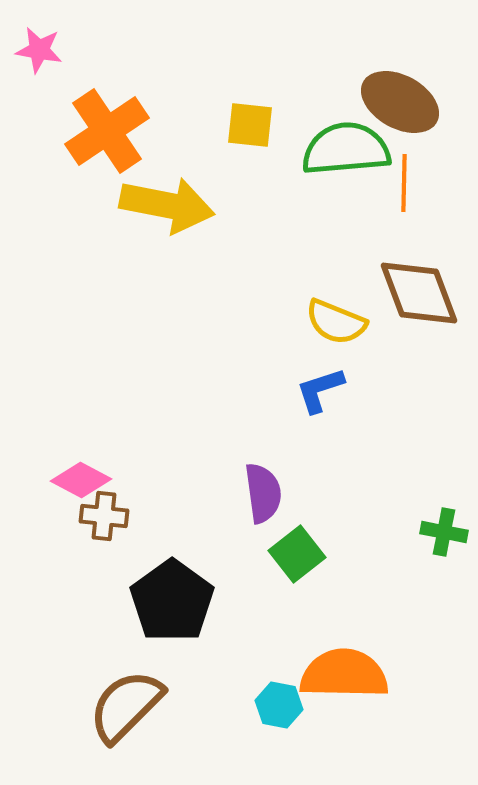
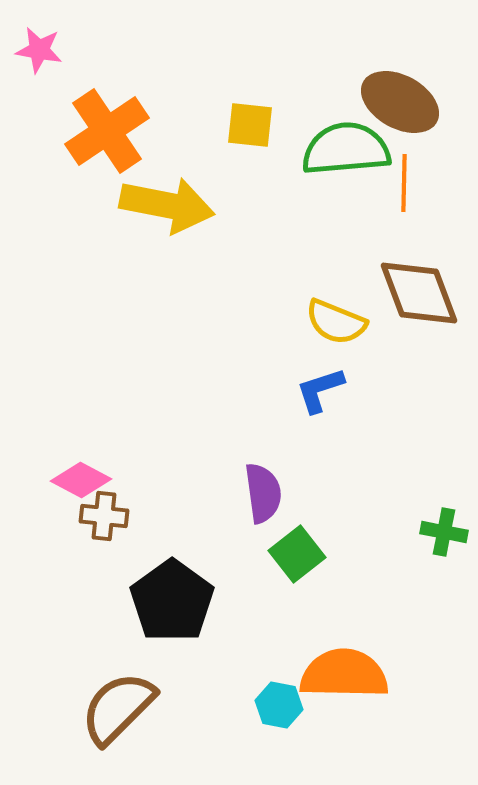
brown semicircle: moved 8 px left, 2 px down
